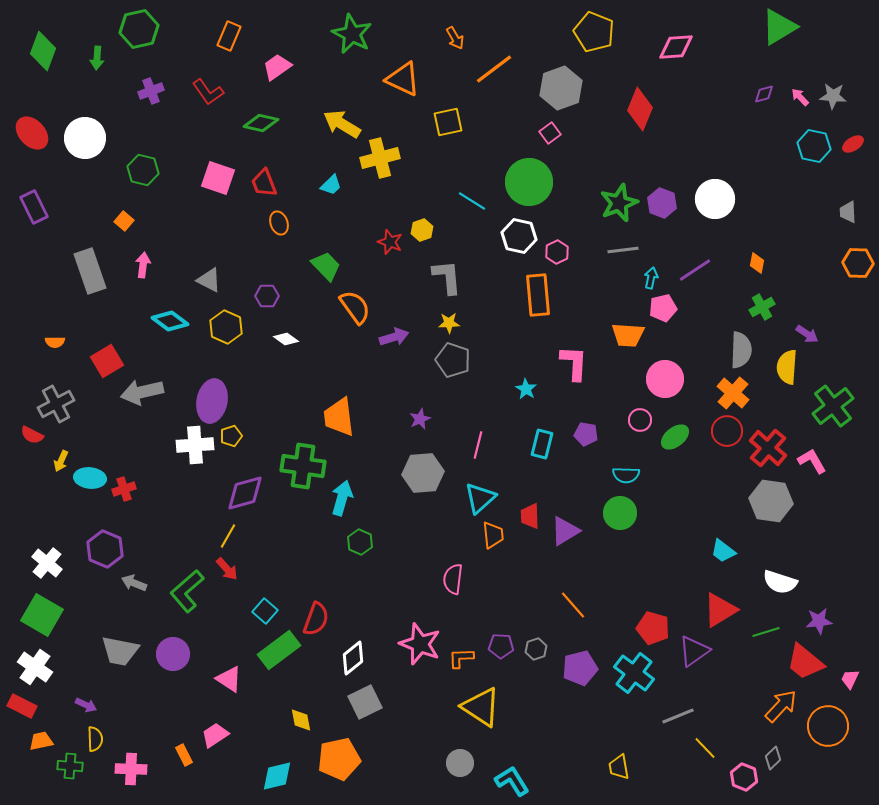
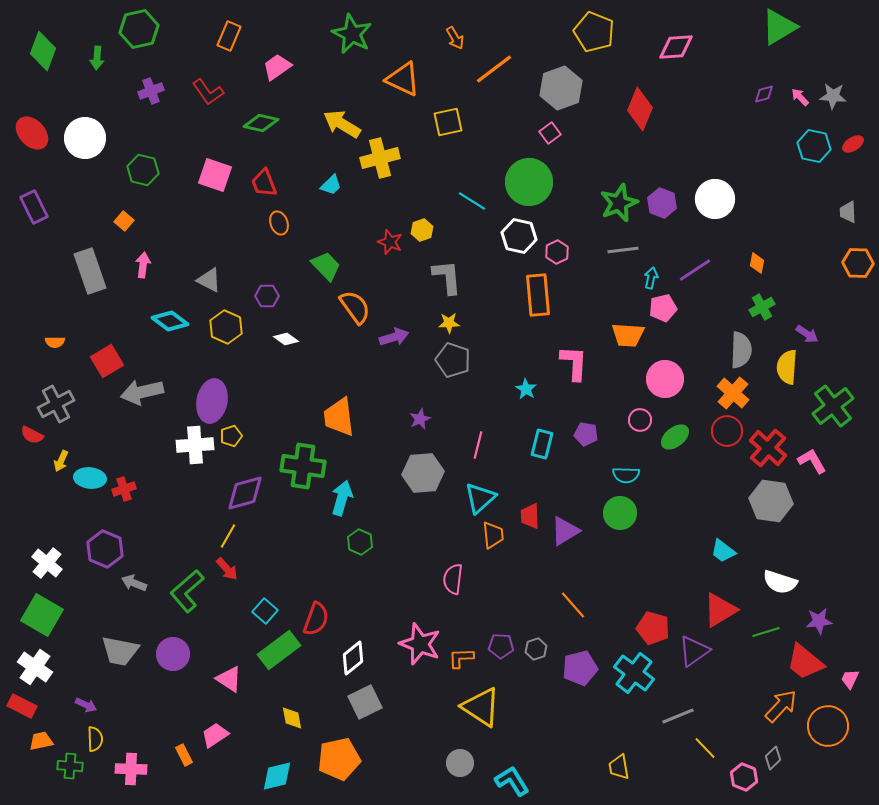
pink square at (218, 178): moved 3 px left, 3 px up
yellow diamond at (301, 720): moved 9 px left, 2 px up
